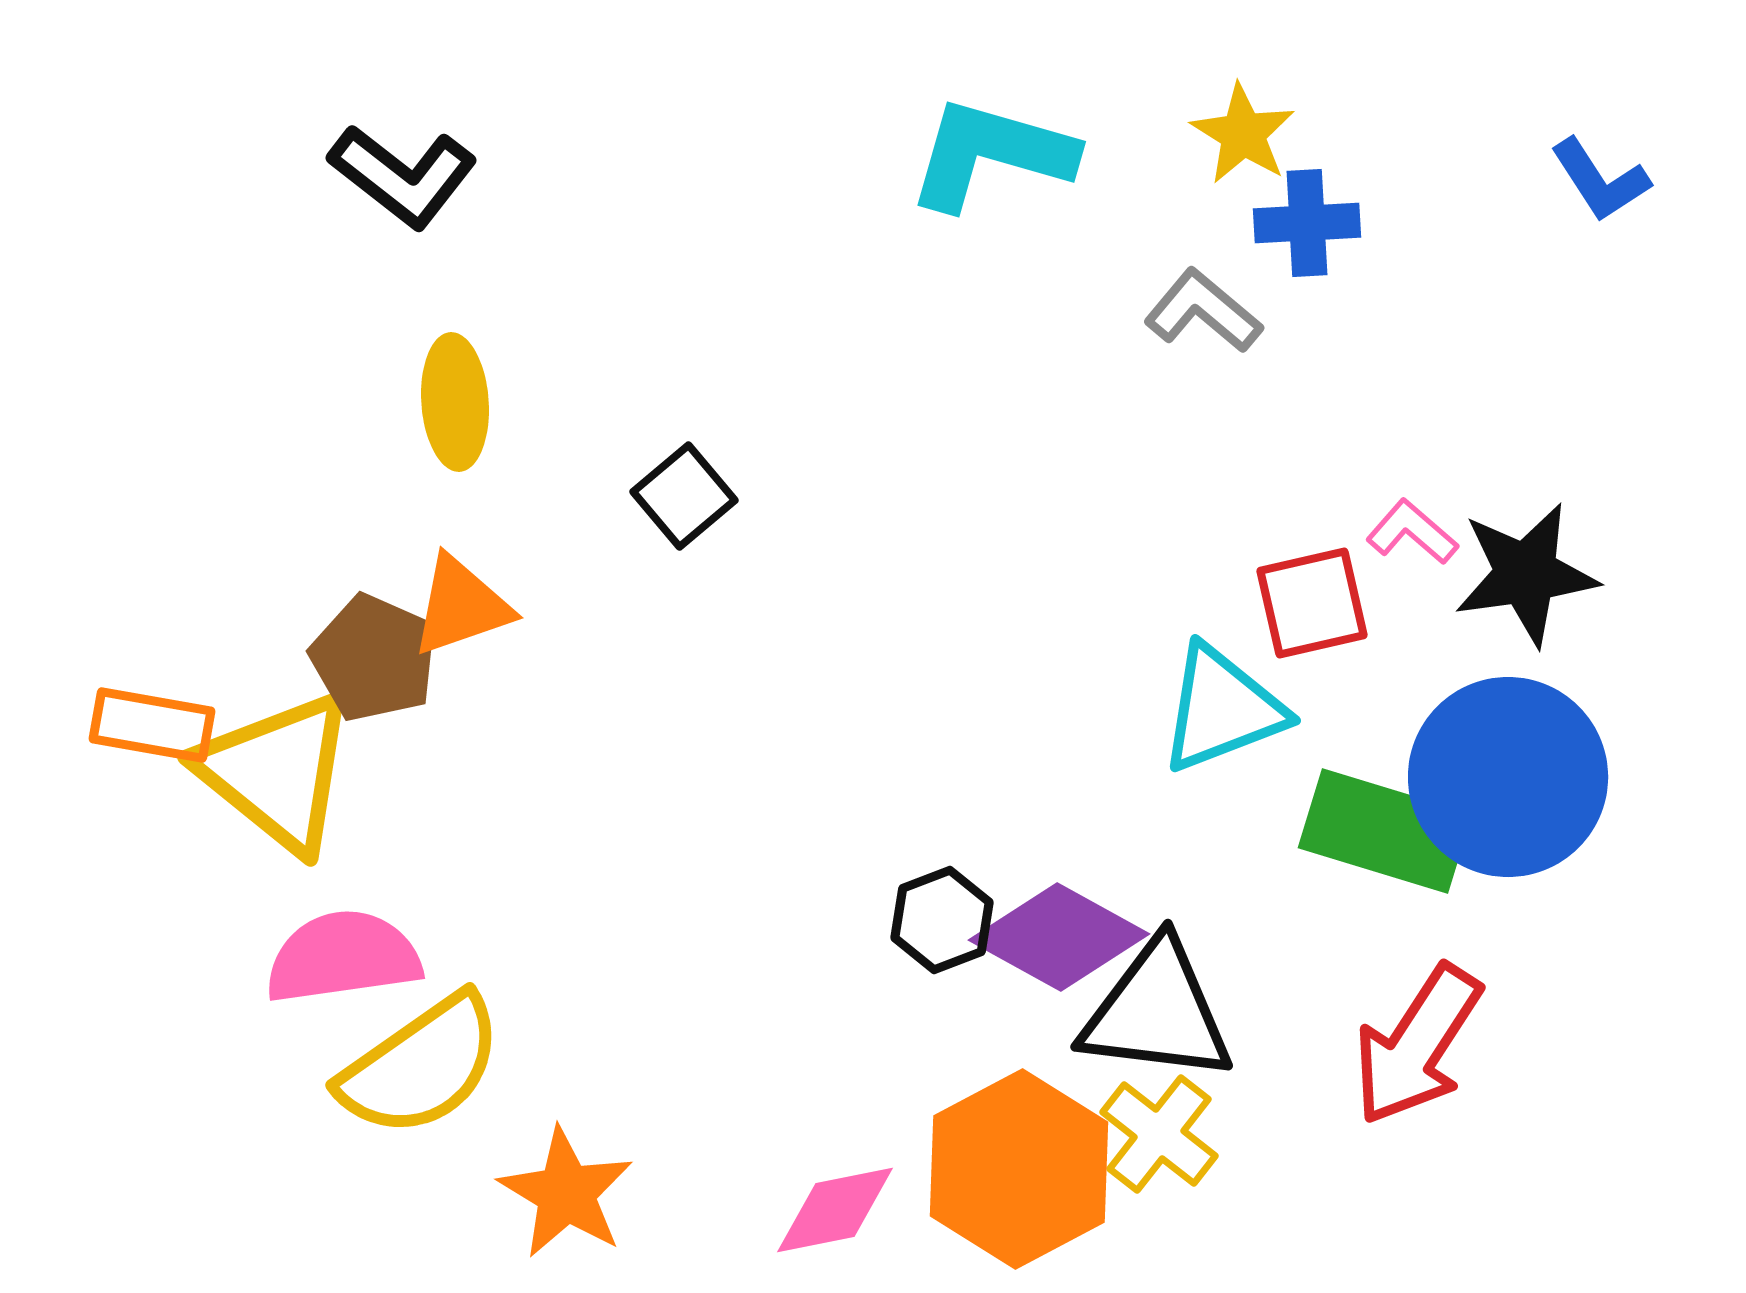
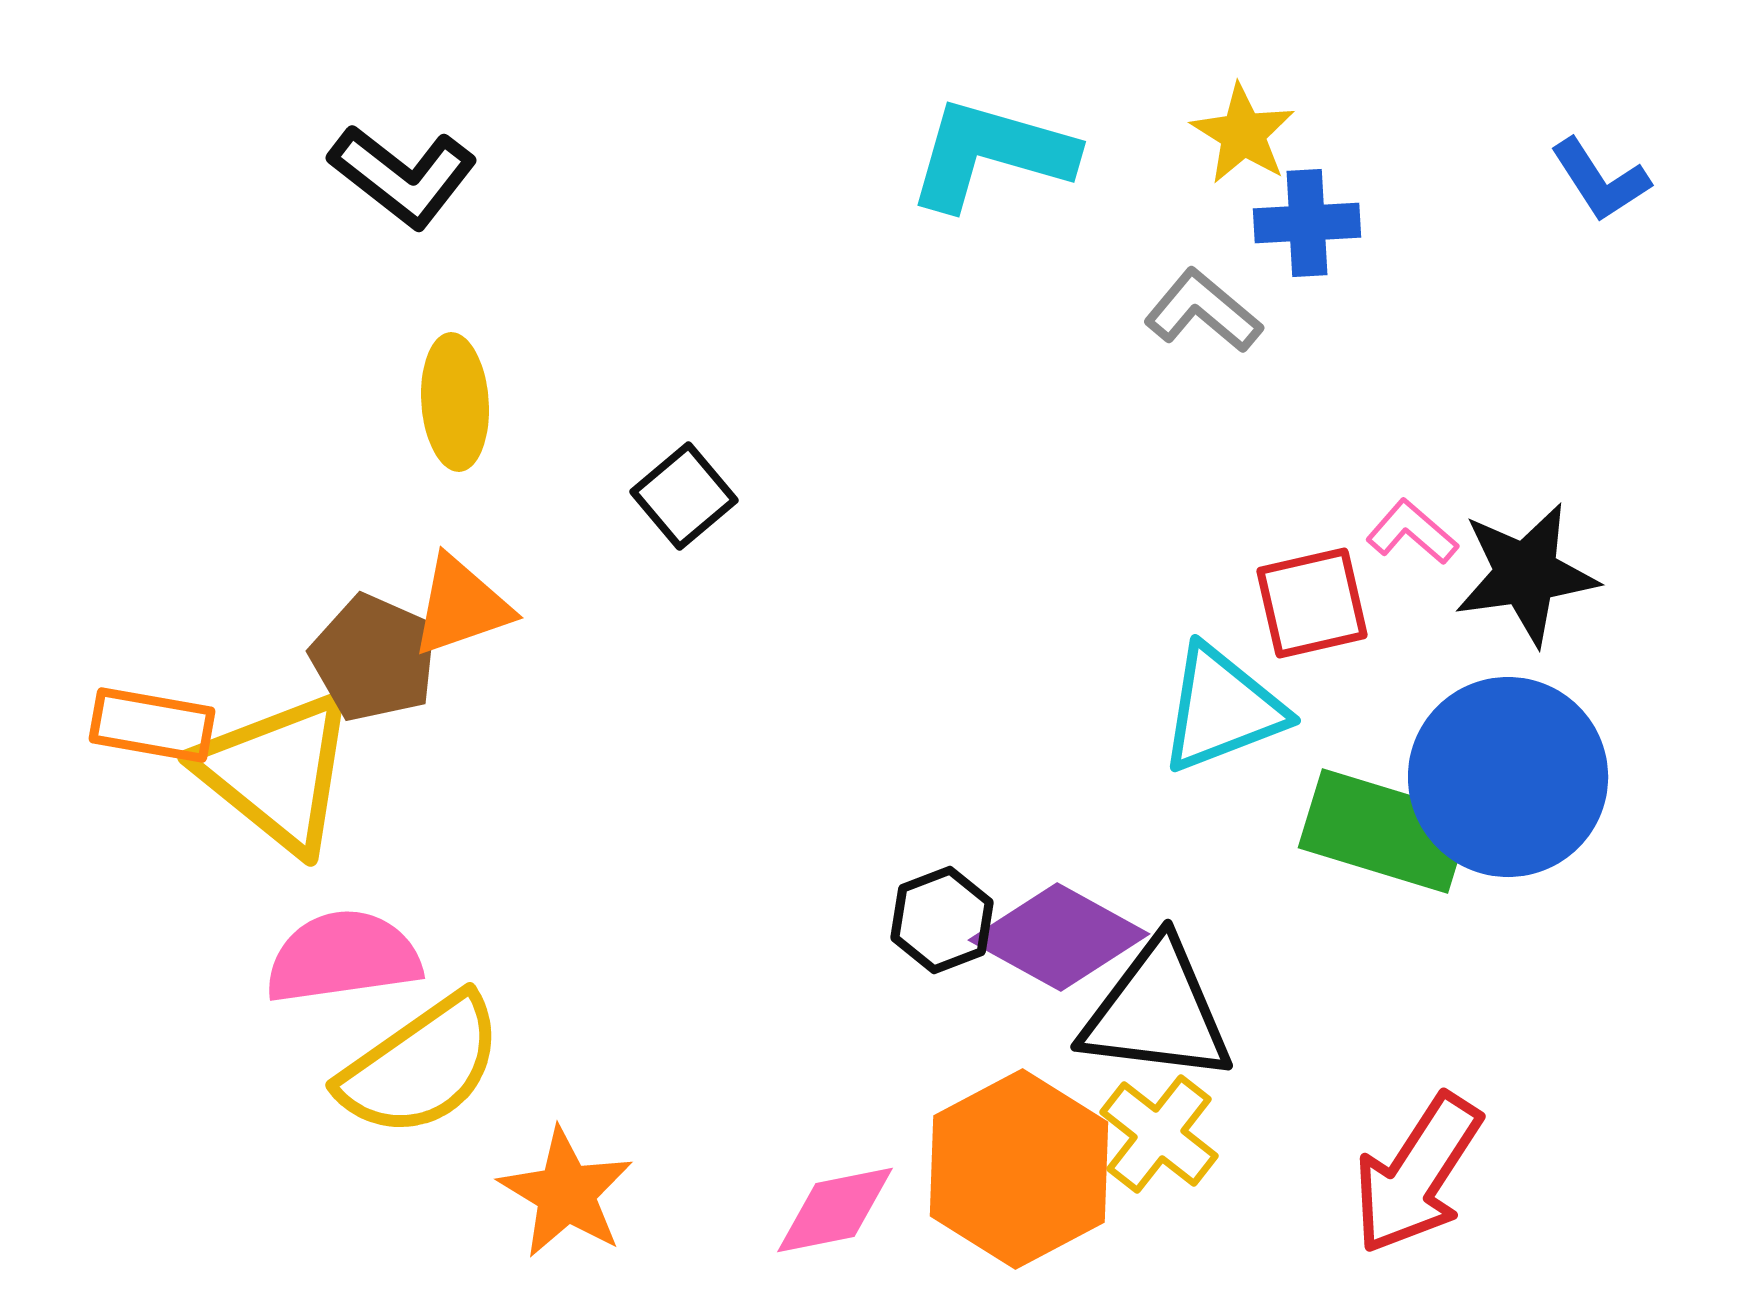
red arrow: moved 129 px down
